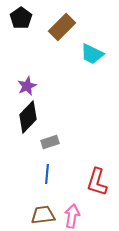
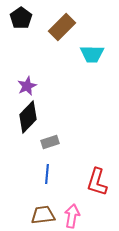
cyan trapezoid: rotated 25 degrees counterclockwise
